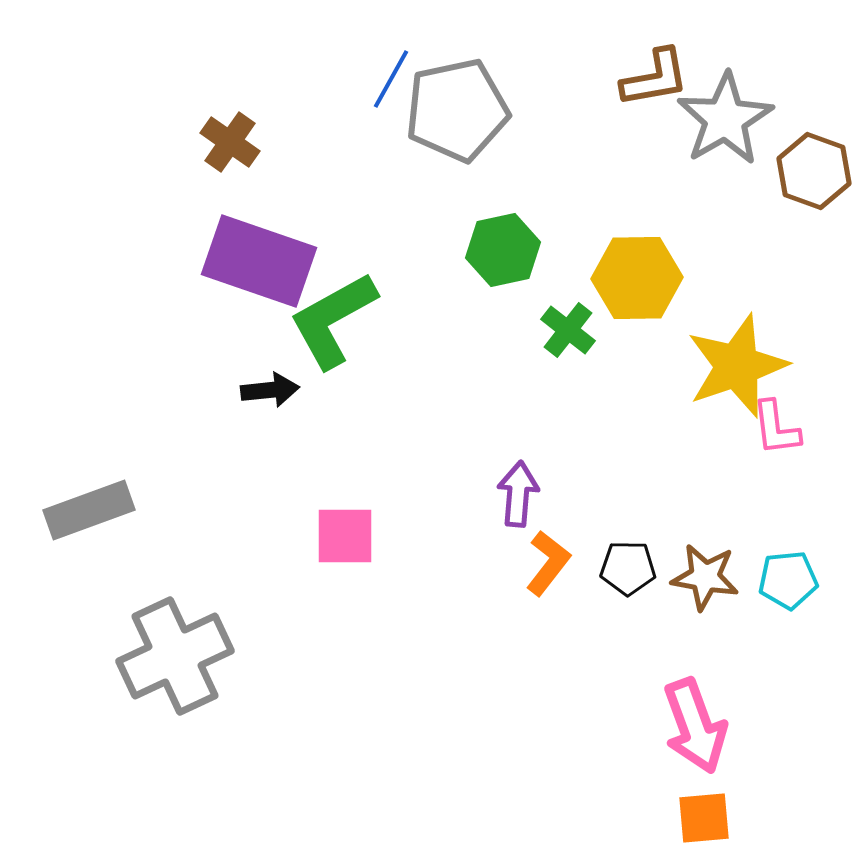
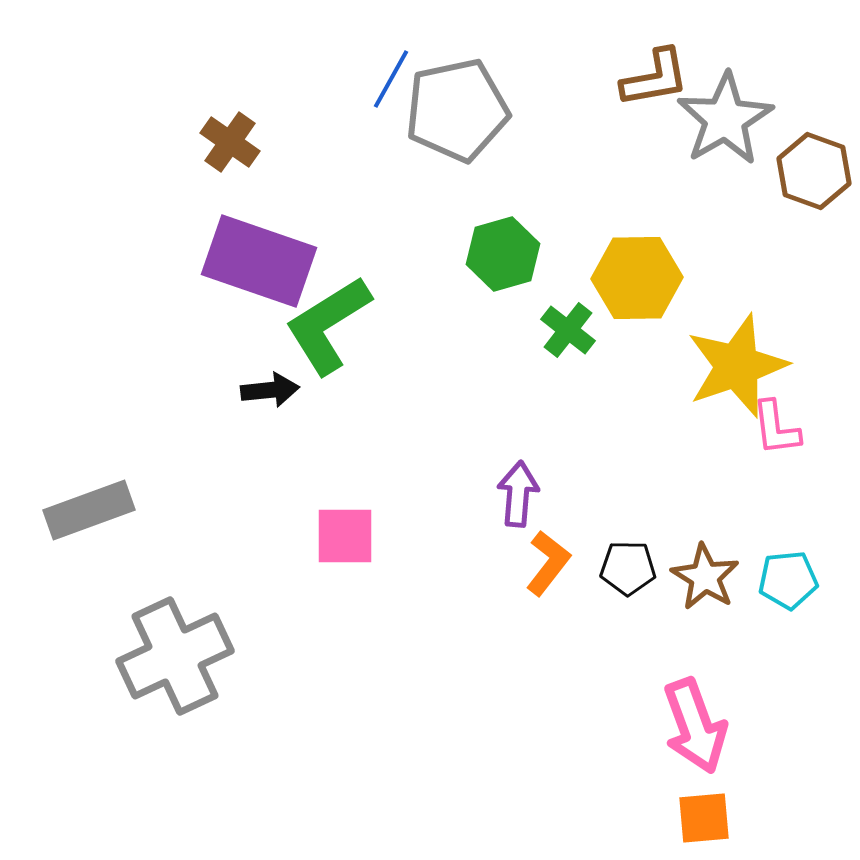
green hexagon: moved 4 px down; rotated 4 degrees counterclockwise
green L-shape: moved 5 px left, 5 px down; rotated 3 degrees counterclockwise
brown star: rotated 22 degrees clockwise
